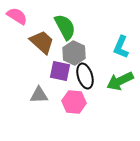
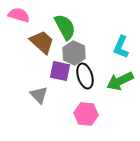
pink semicircle: moved 2 px right, 1 px up; rotated 15 degrees counterclockwise
gray triangle: rotated 48 degrees clockwise
pink hexagon: moved 12 px right, 12 px down
